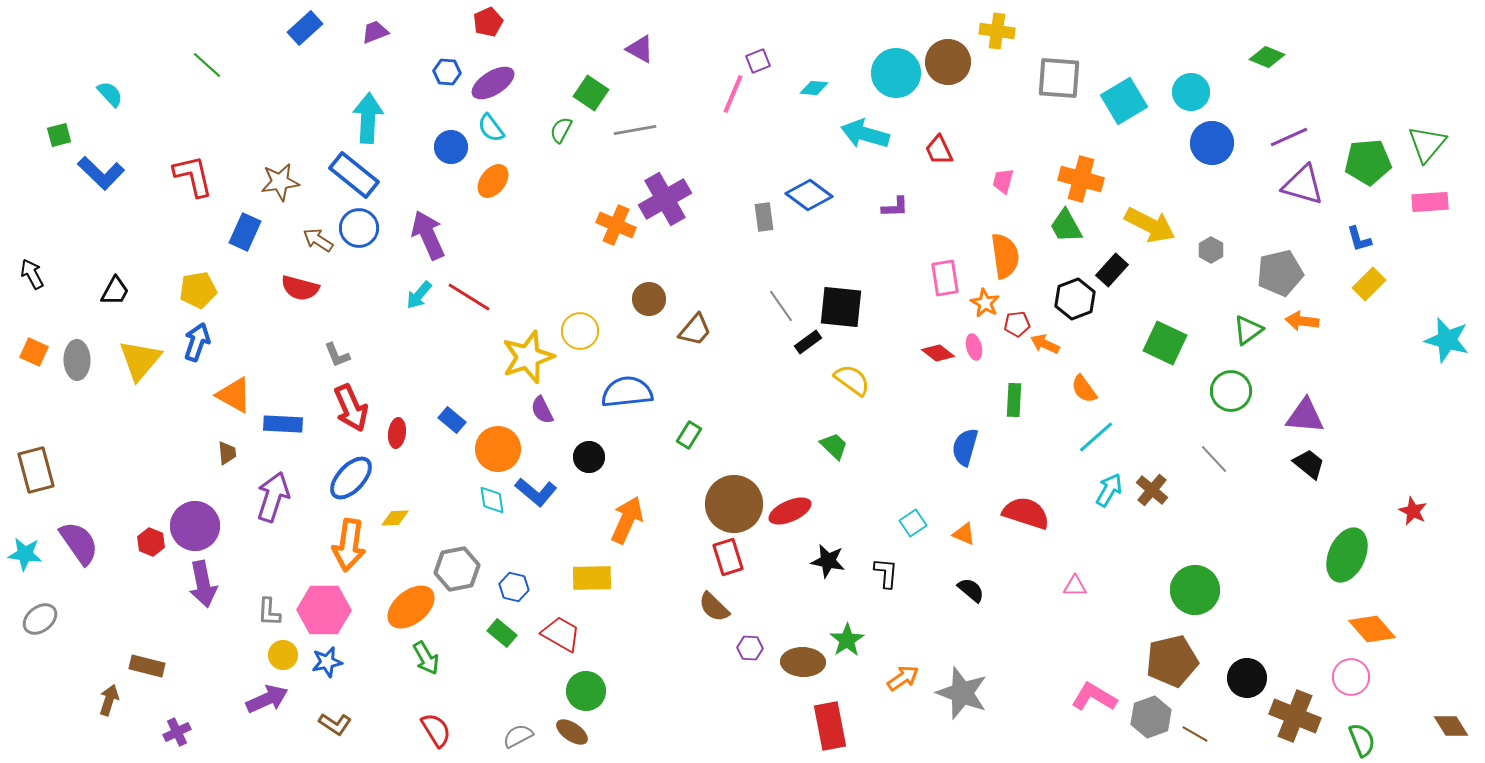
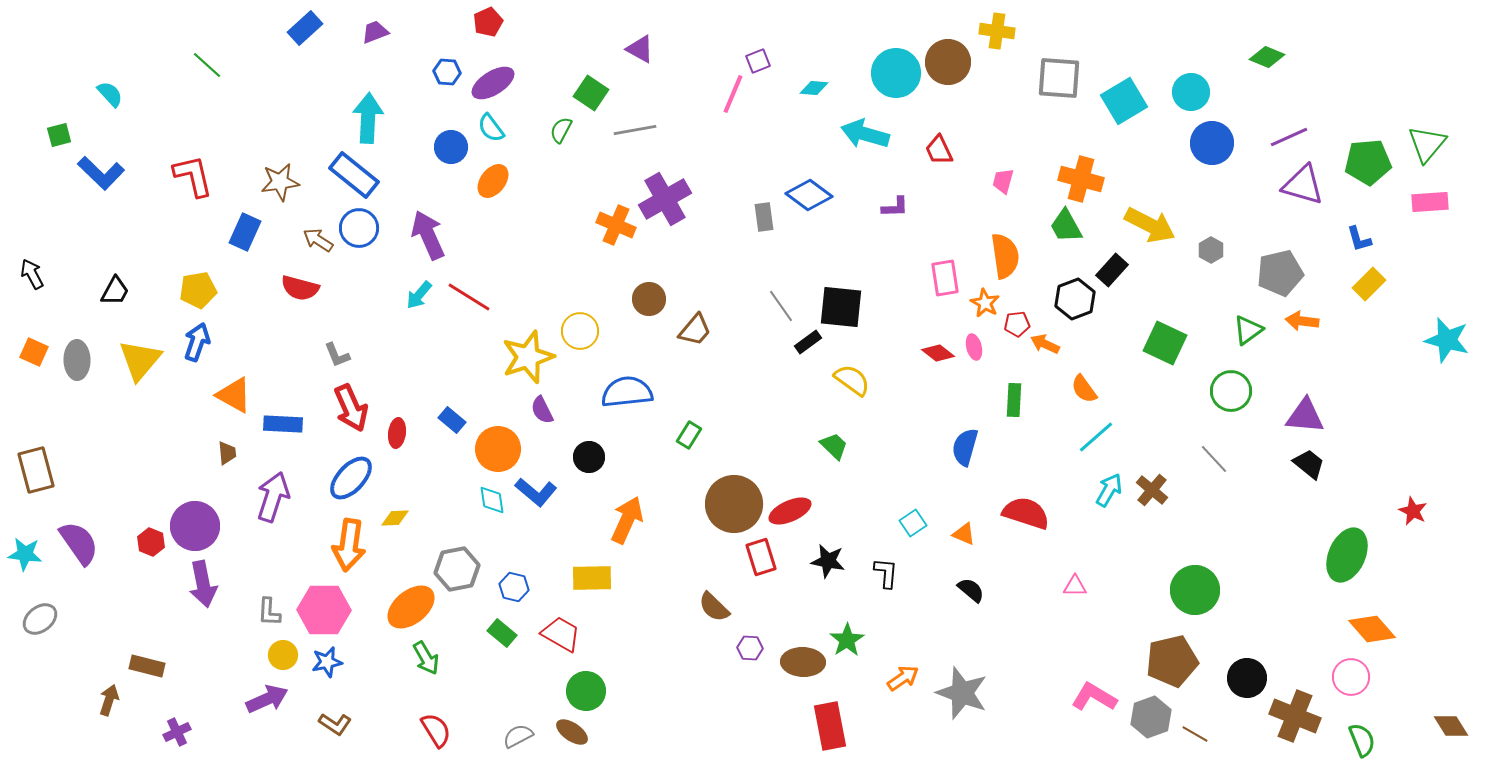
red rectangle at (728, 557): moved 33 px right
